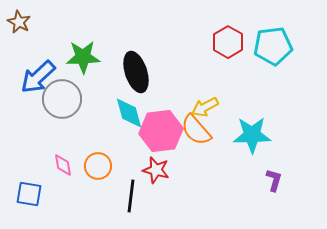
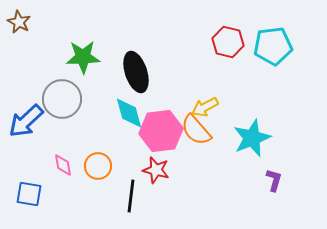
red hexagon: rotated 16 degrees counterclockwise
blue arrow: moved 12 px left, 44 px down
cyan star: moved 3 px down; rotated 21 degrees counterclockwise
